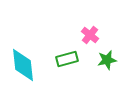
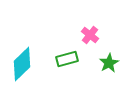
green star: moved 2 px right, 3 px down; rotated 18 degrees counterclockwise
cyan diamond: moved 1 px left, 1 px up; rotated 52 degrees clockwise
